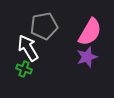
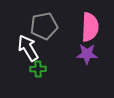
pink semicircle: moved 5 px up; rotated 28 degrees counterclockwise
purple star: moved 3 px up; rotated 20 degrees clockwise
green cross: moved 14 px right; rotated 21 degrees counterclockwise
